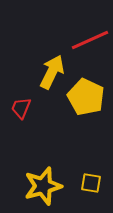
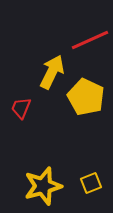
yellow square: rotated 30 degrees counterclockwise
